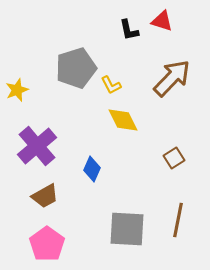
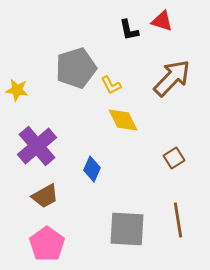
yellow star: rotated 30 degrees clockwise
brown line: rotated 20 degrees counterclockwise
